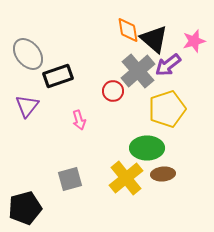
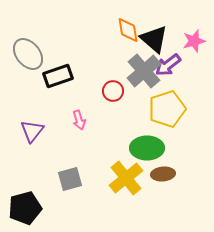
gray cross: moved 6 px right
purple triangle: moved 5 px right, 25 px down
